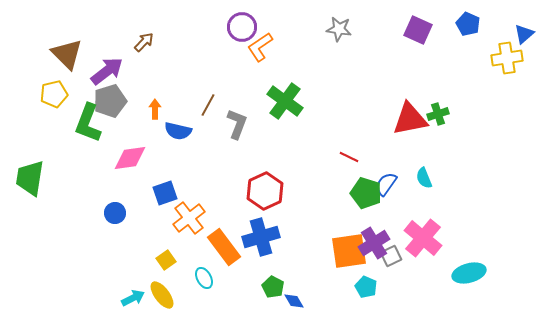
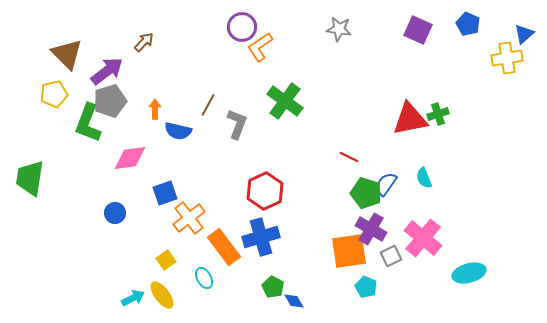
purple cross at (374, 243): moved 3 px left, 14 px up; rotated 28 degrees counterclockwise
